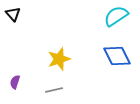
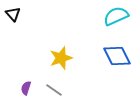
cyan semicircle: rotated 10 degrees clockwise
yellow star: moved 2 px right, 1 px up
purple semicircle: moved 11 px right, 6 px down
gray line: rotated 48 degrees clockwise
